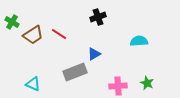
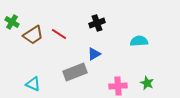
black cross: moved 1 px left, 6 px down
